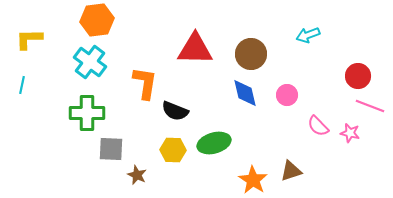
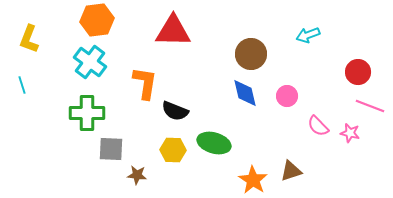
yellow L-shape: rotated 68 degrees counterclockwise
red triangle: moved 22 px left, 18 px up
red circle: moved 4 px up
cyan line: rotated 30 degrees counterclockwise
pink circle: moved 1 px down
green ellipse: rotated 32 degrees clockwise
brown star: rotated 18 degrees counterclockwise
